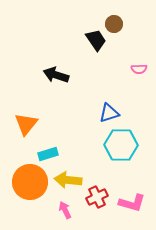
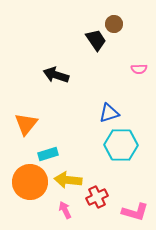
pink L-shape: moved 3 px right, 9 px down
